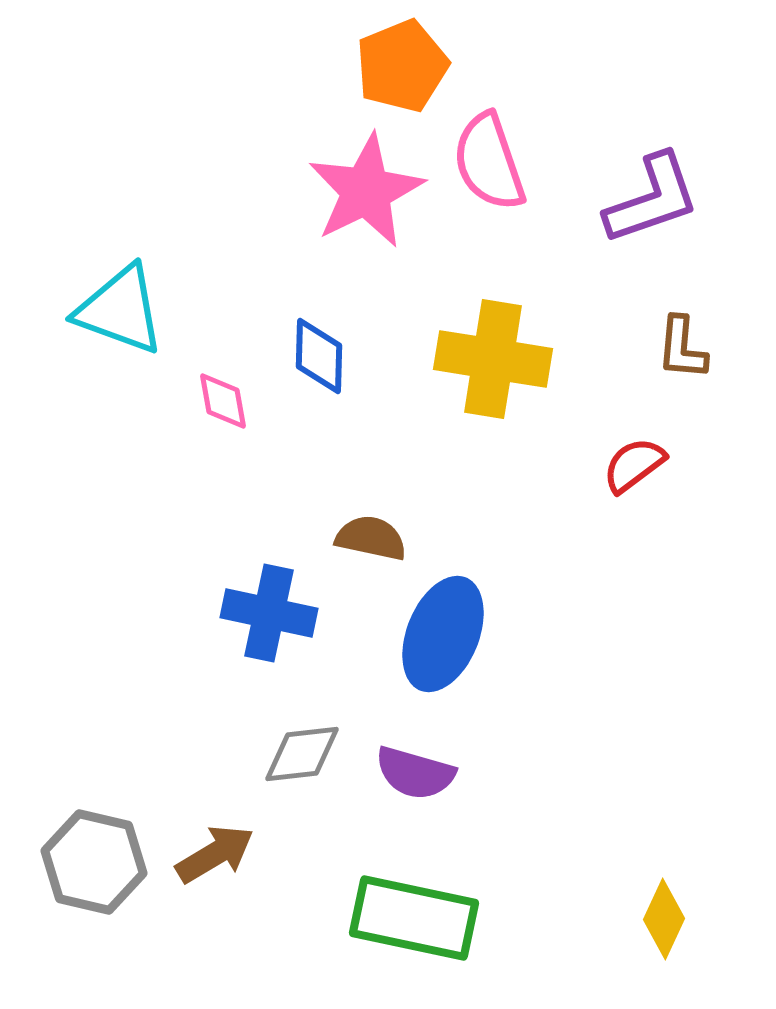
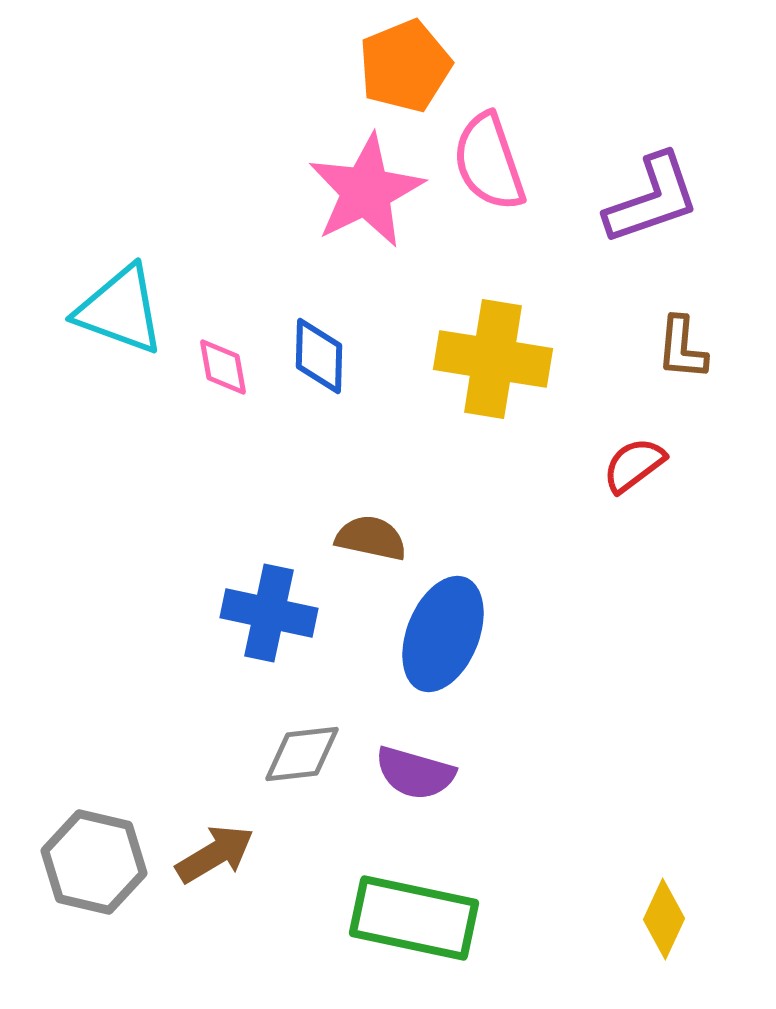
orange pentagon: moved 3 px right
pink diamond: moved 34 px up
